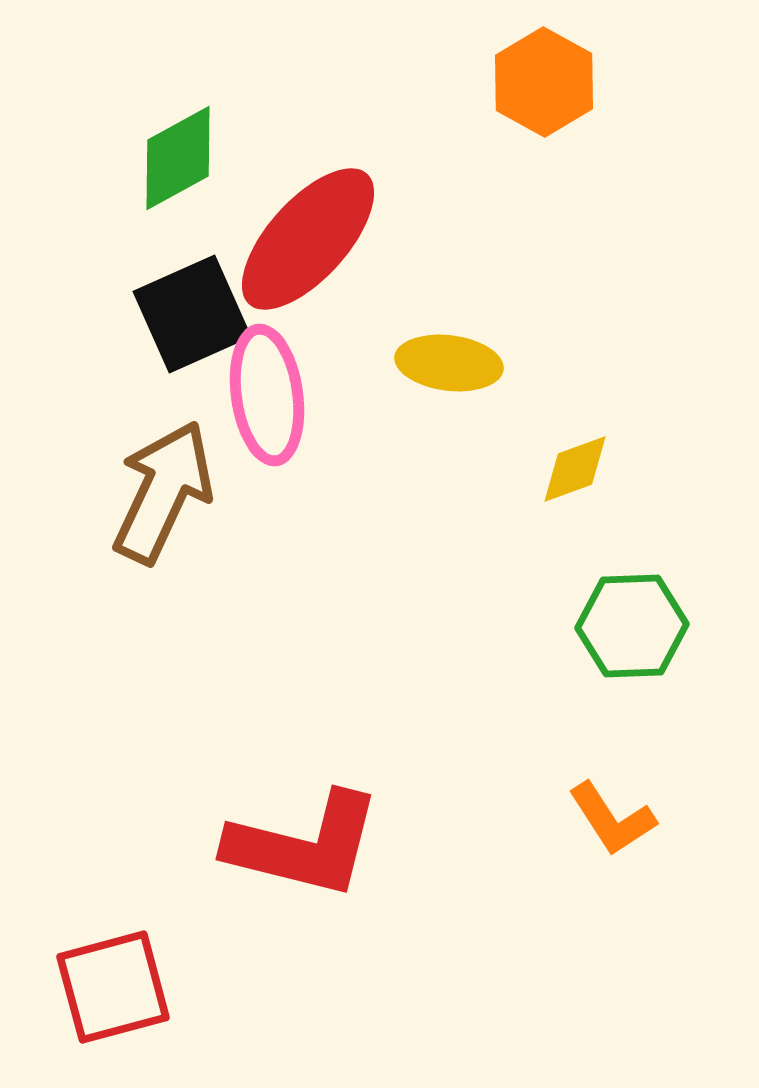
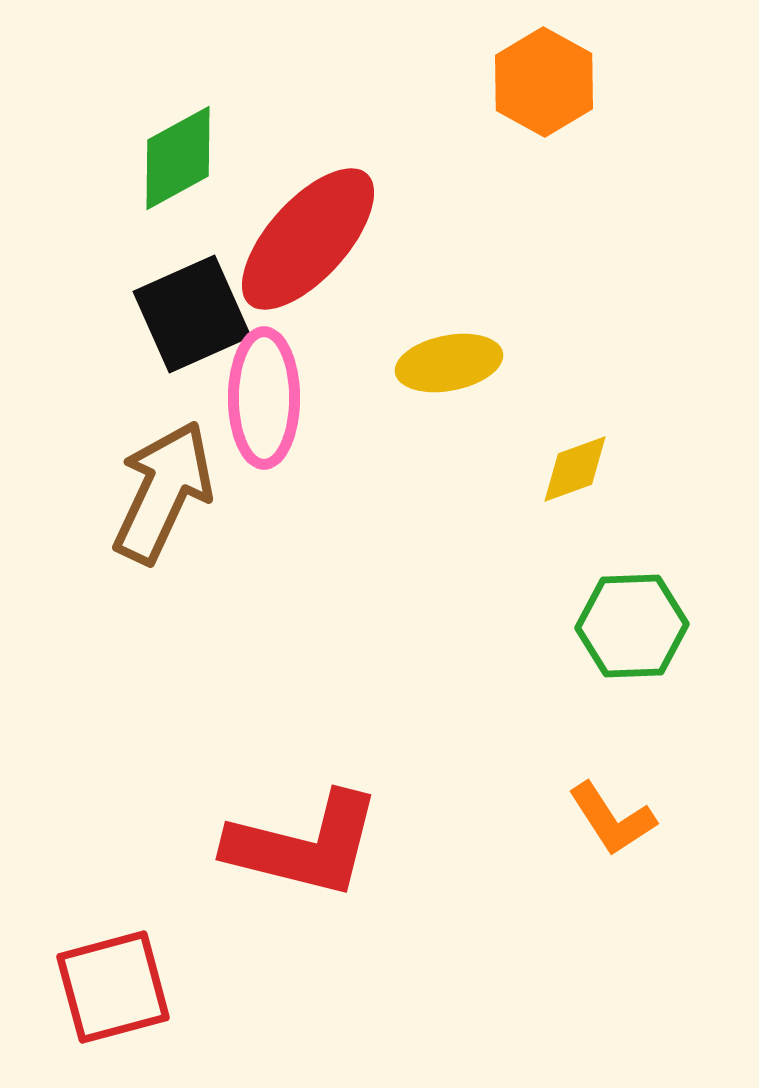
yellow ellipse: rotated 18 degrees counterclockwise
pink ellipse: moved 3 px left, 3 px down; rotated 8 degrees clockwise
